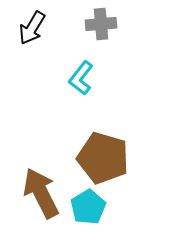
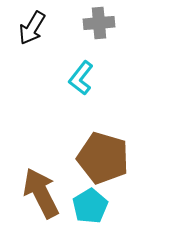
gray cross: moved 2 px left, 1 px up
cyan pentagon: moved 2 px right, 1 px up
